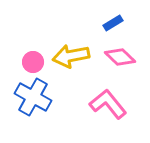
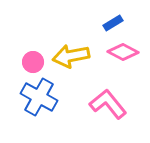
pink diamond: moved 3 px right, 5 px up; rotated 16 degrees counterclockwise
blue cross: moved 6 px right
